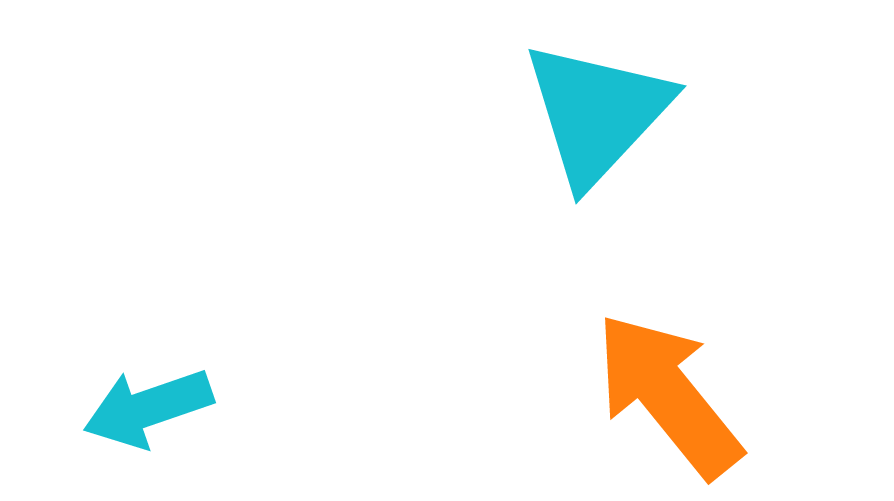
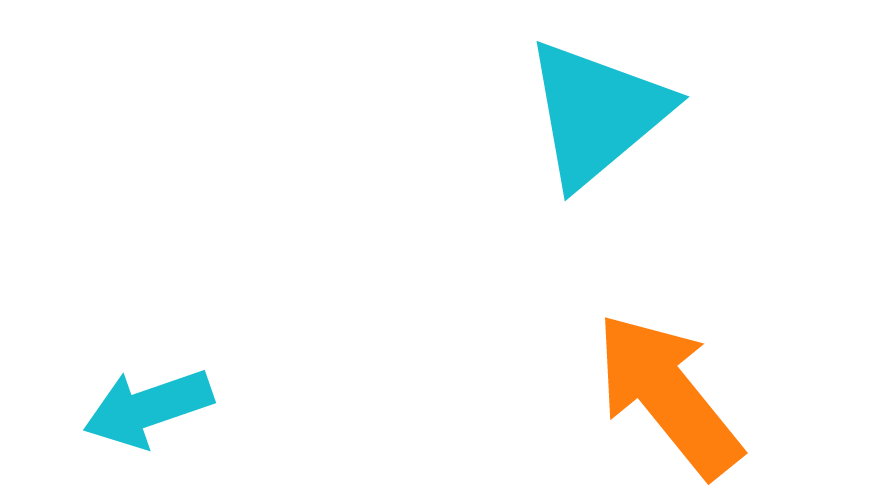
cyan triangle: rotated 7 degrees clockwise
